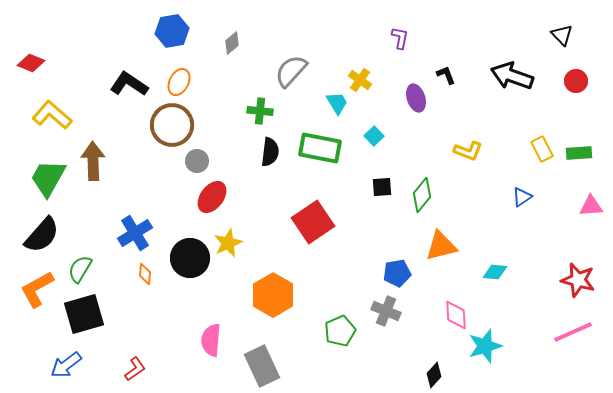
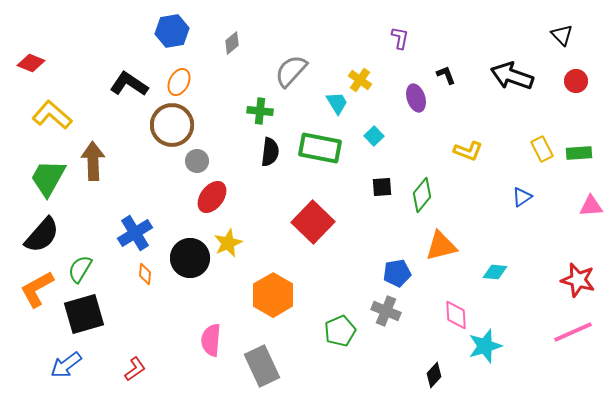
red square at (313, 222): rotated 12 degrees counterclockwise
